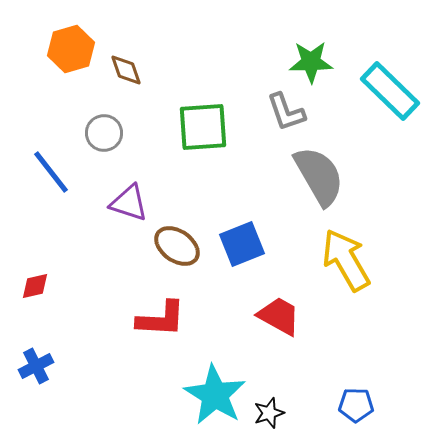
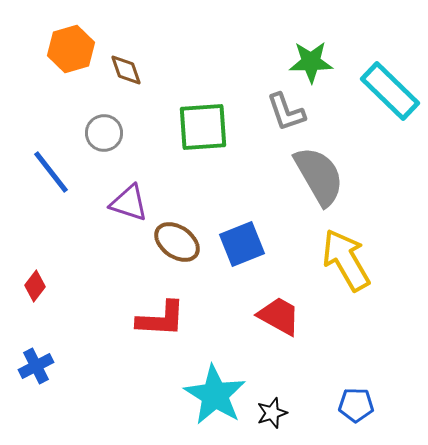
brown ellipse: moved 4 px up
red diamond: rotated 40 degrees counterclockwise
black star: moved 3 px right
